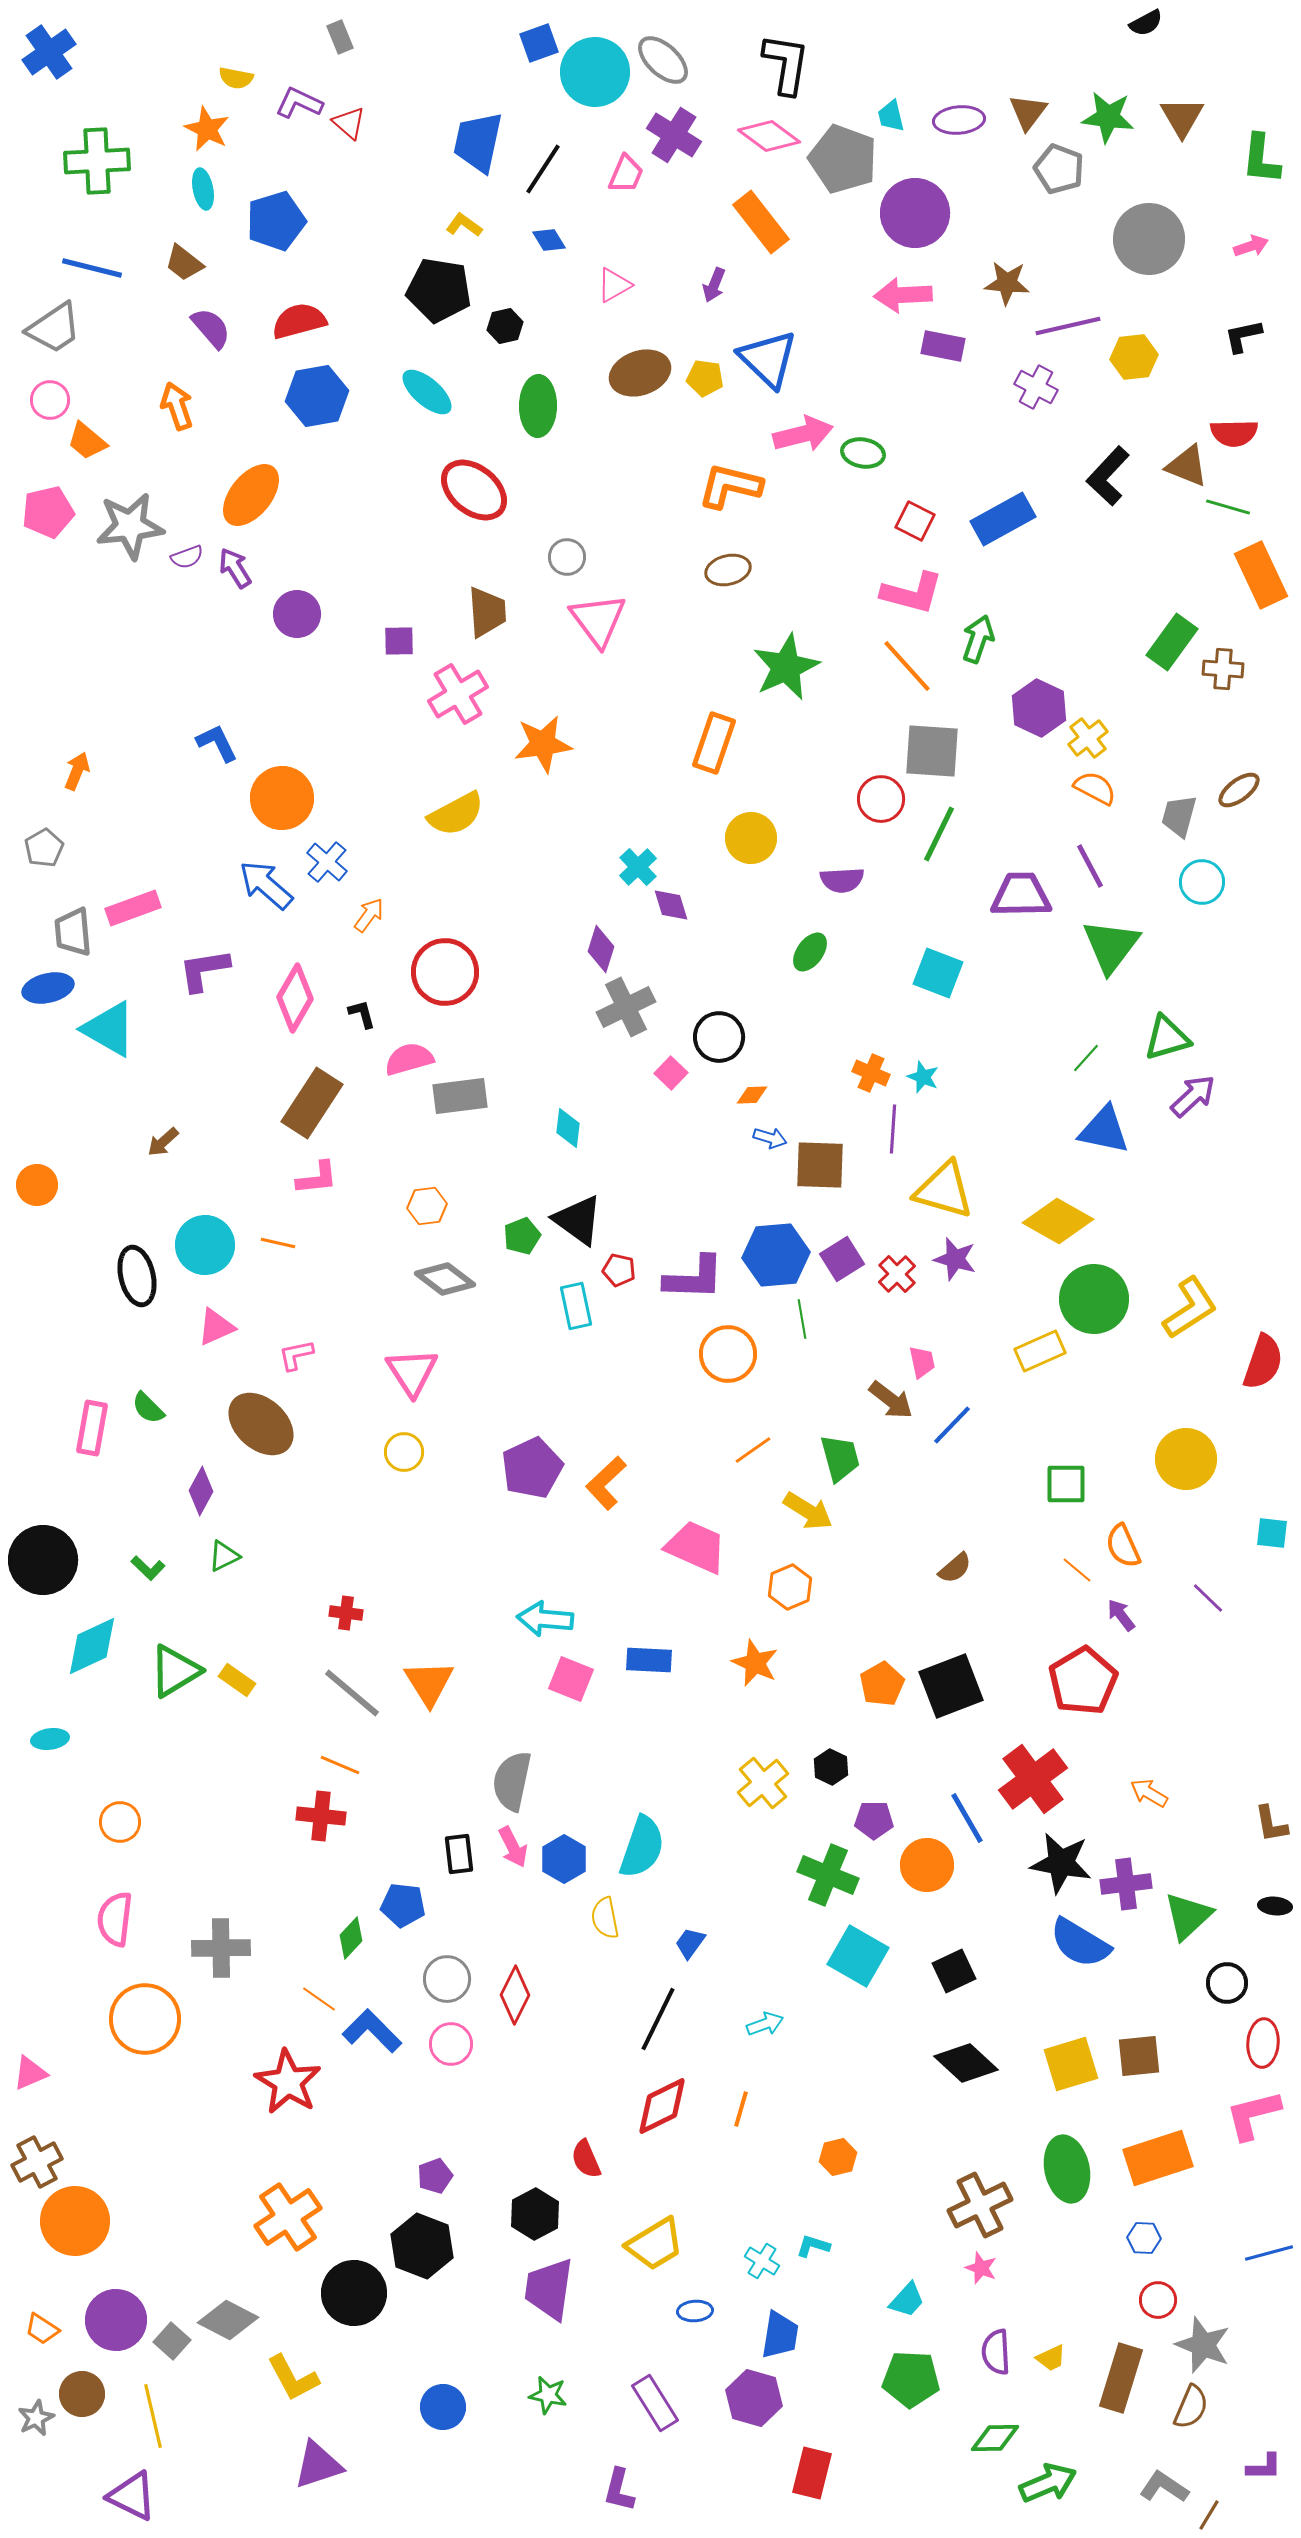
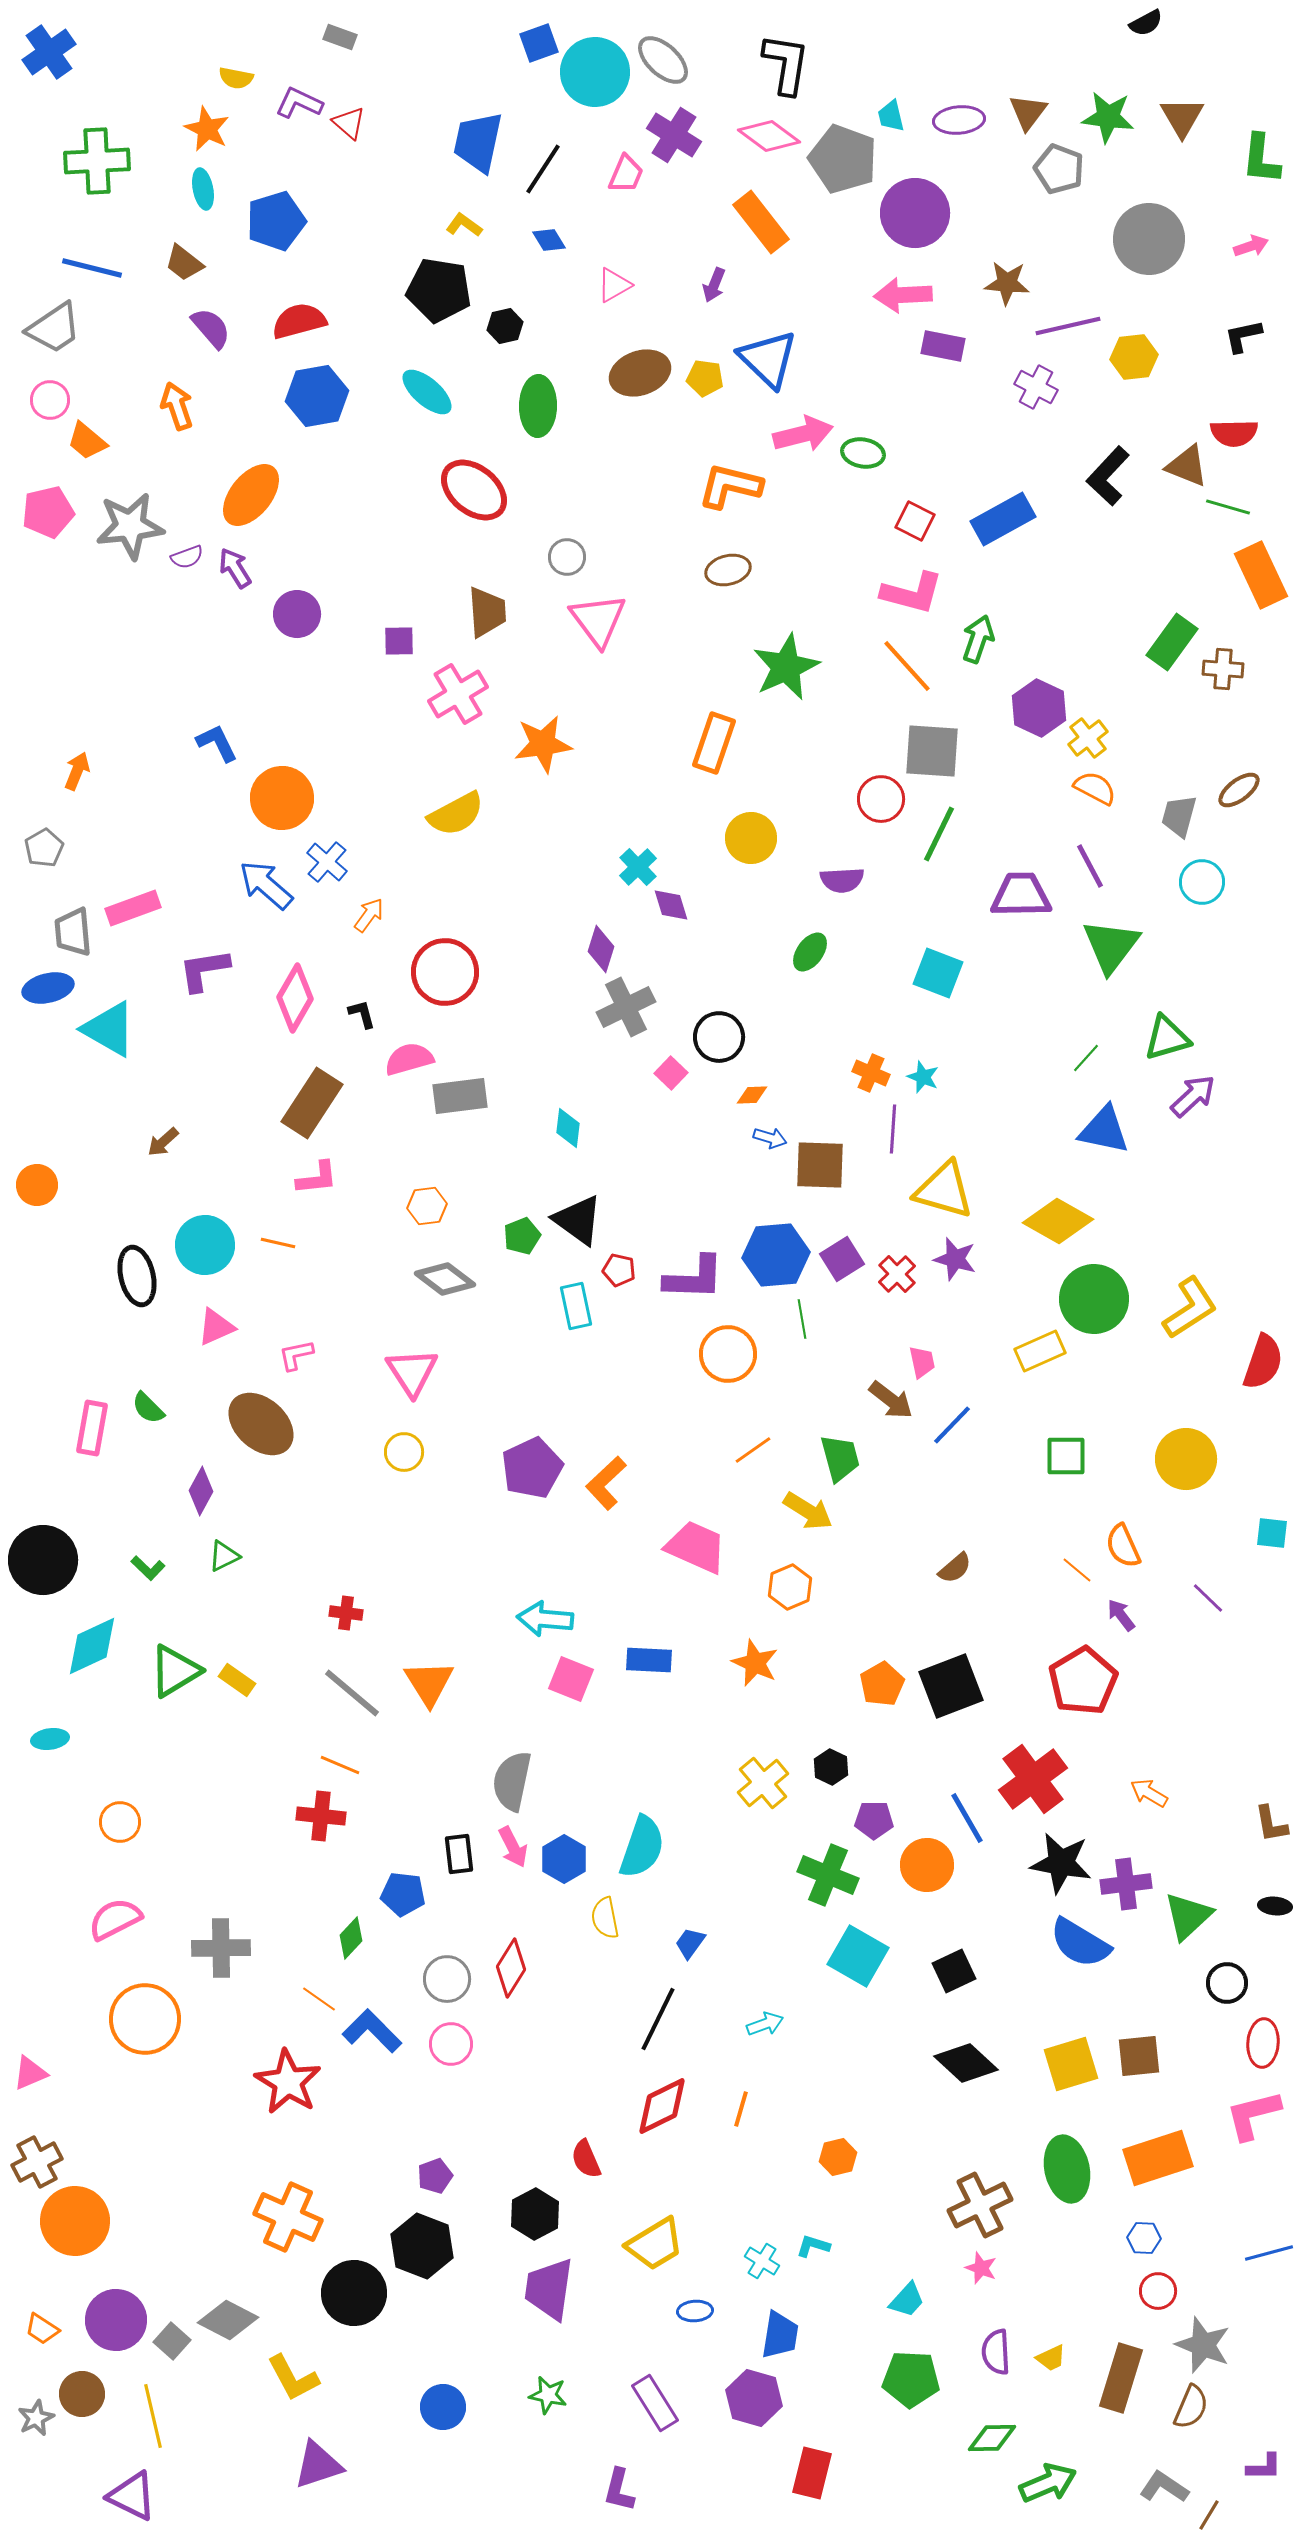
gray rectangle at (340, 37): rotated 48 degrees counterclockwise
green square at (1066, 1484): moved 28 px up
blue pentagon at (403, 1905): moved 11 px up
pink semicircle at (115, 1919): rotated 56 degrees clockwise
red diamond at (515, 1995): moved 4 px left, 27 px up; rotated 6 degrees clockwise
orange cross at (288, 2217): rotated 32 degrees counterclockwise
red circle at (1158, 2300): moved 9 px up
green diamond at (995, 2438): moved 3 px left
